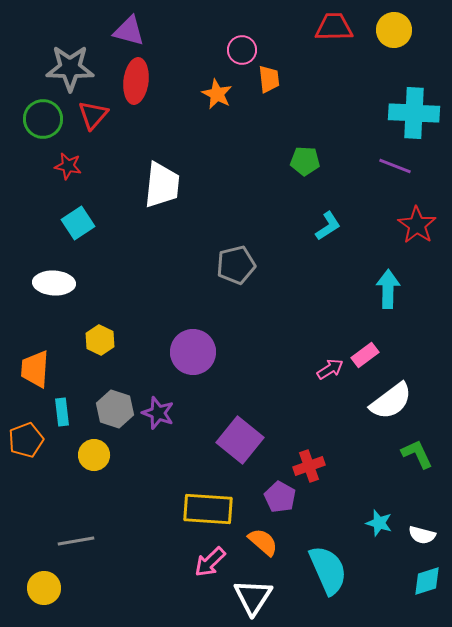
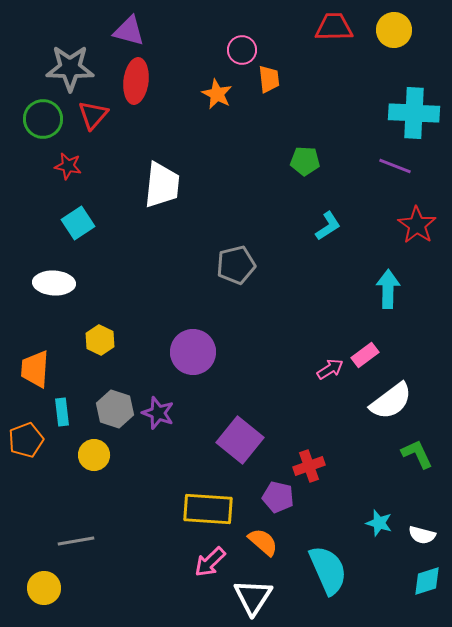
purple pentagon at (280, 497): moved 2 px left; rotated 16 degrees counterclockwise
